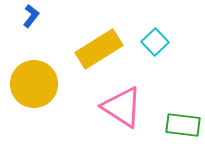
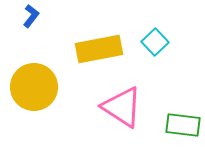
yellow rectangle: rotated 21 degrees clockwise
yellow circle: moved 3 px down
